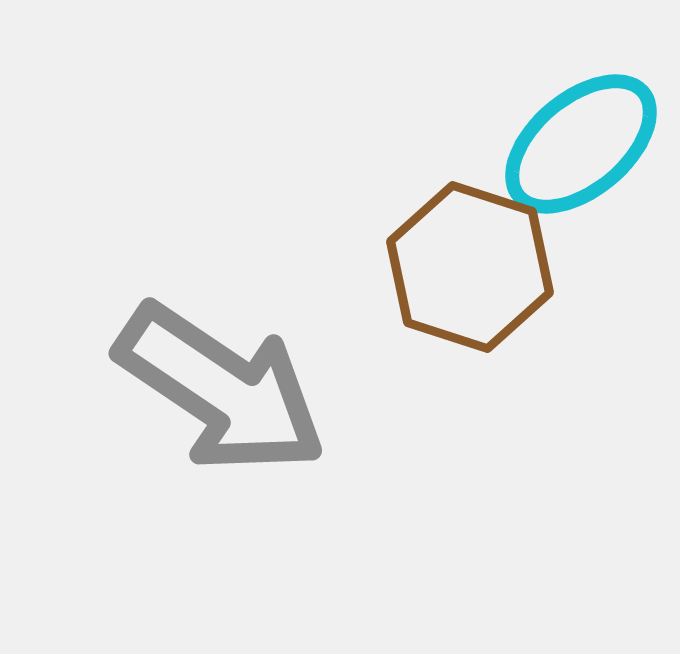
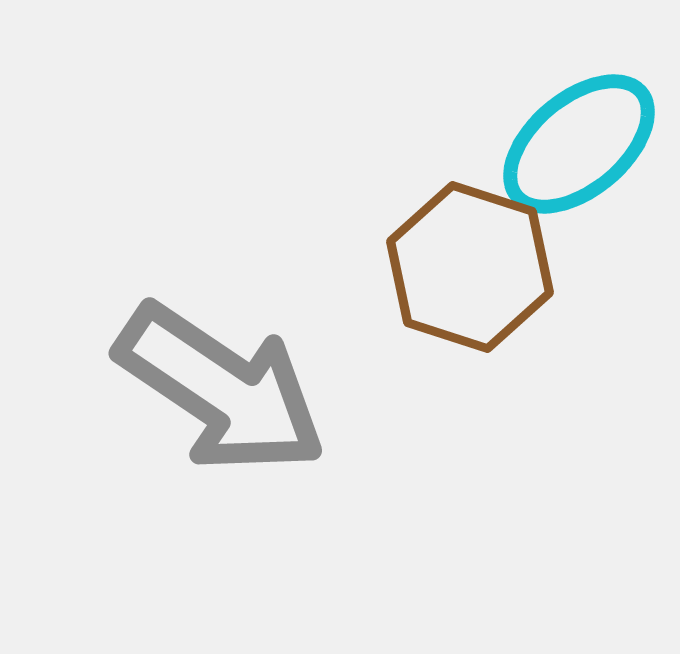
cyan ellipse: moved 2 px left
